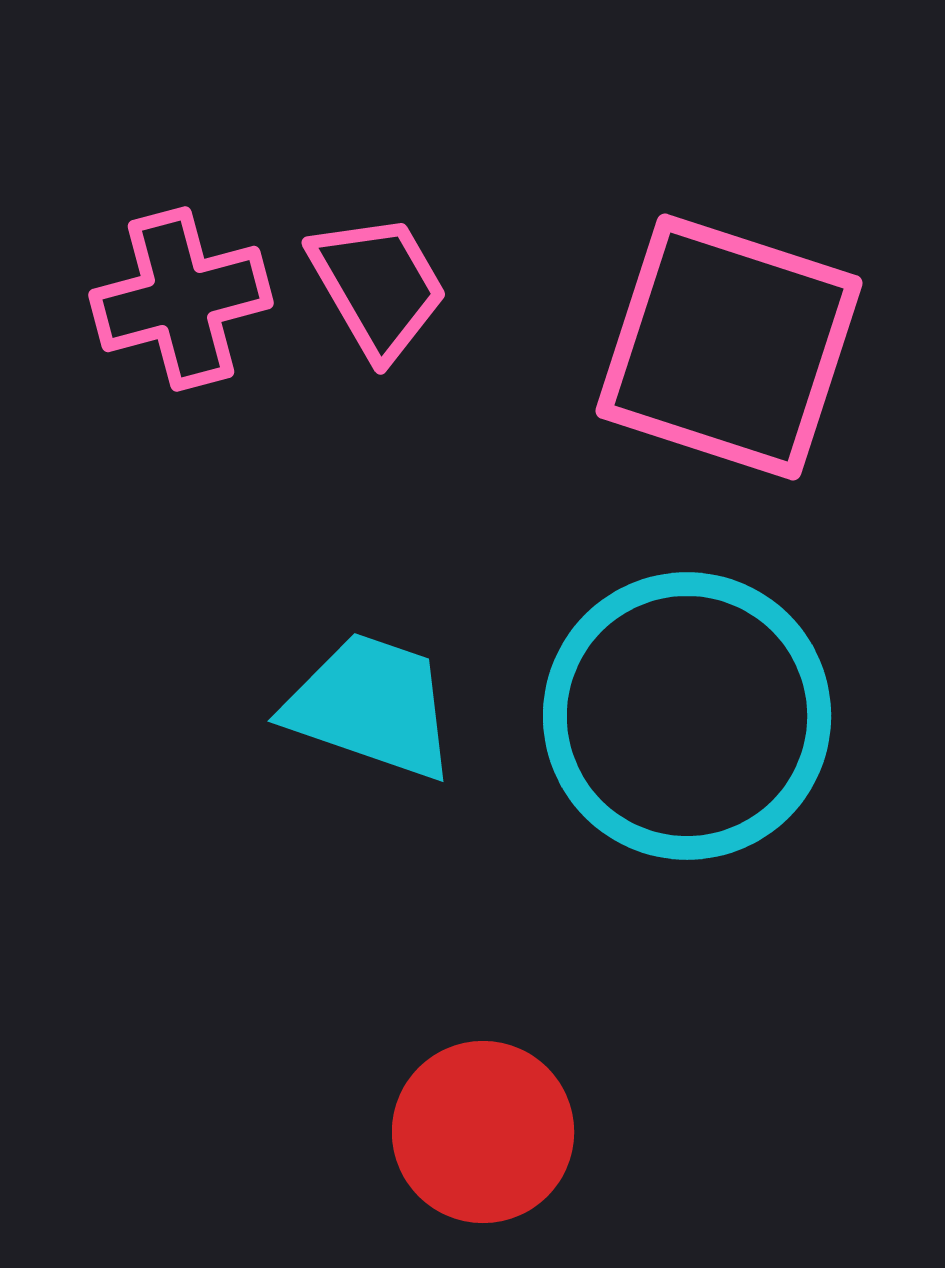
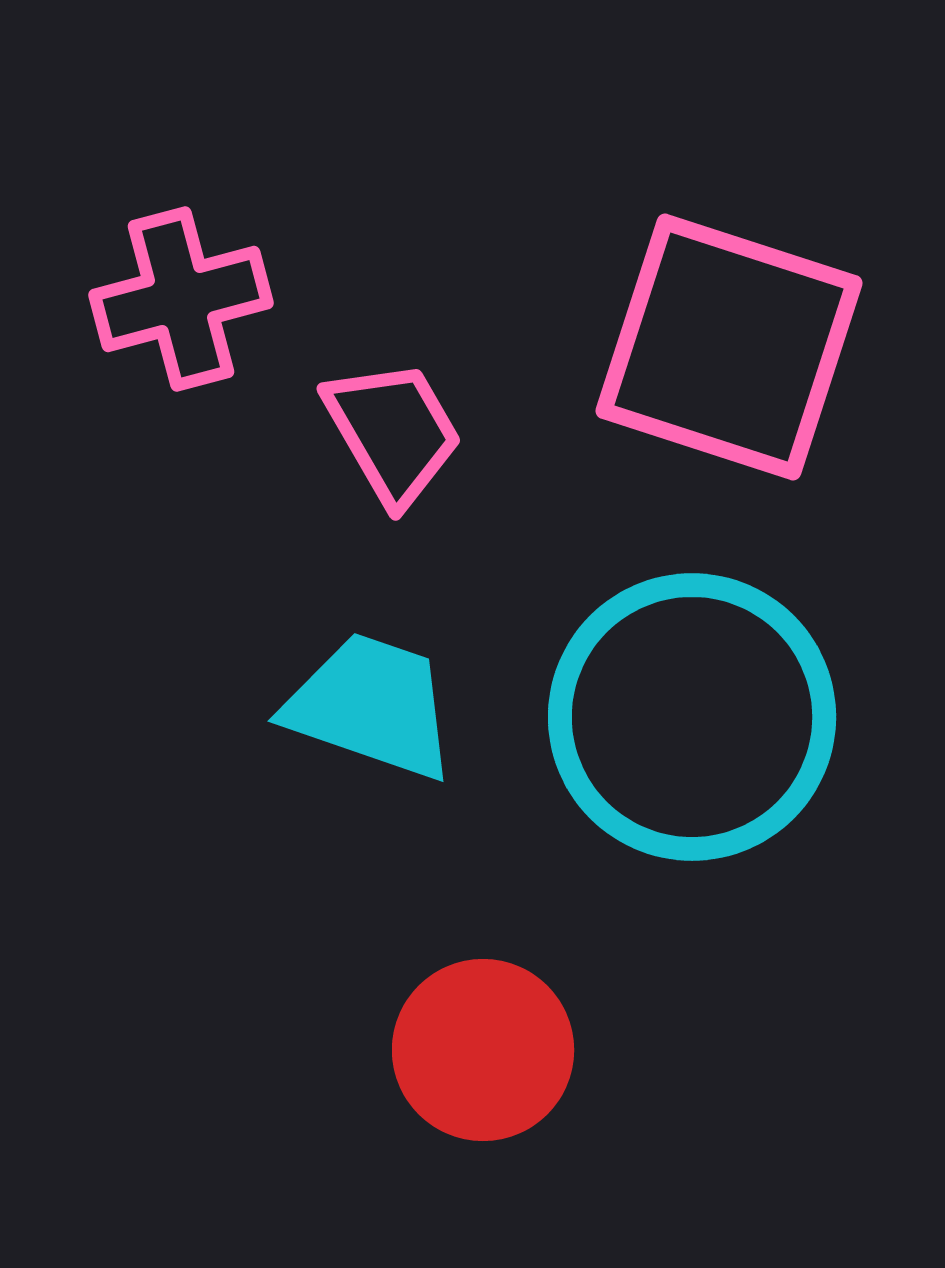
pink trapezoid: moved 15 px right, 146 px down
cyan circle: moved 5 px right, 1 px down
red circle: moved 82 px up
